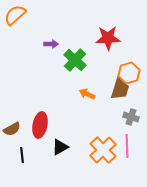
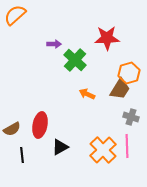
red star: moved 1 px left
purple arrow: moved 3 px right
brown trapezoid: rotated 15 degrees clockwise
